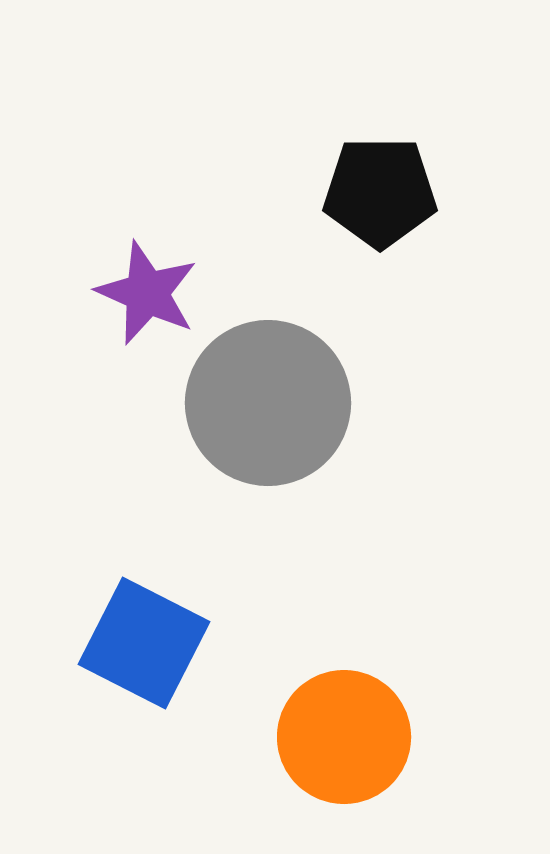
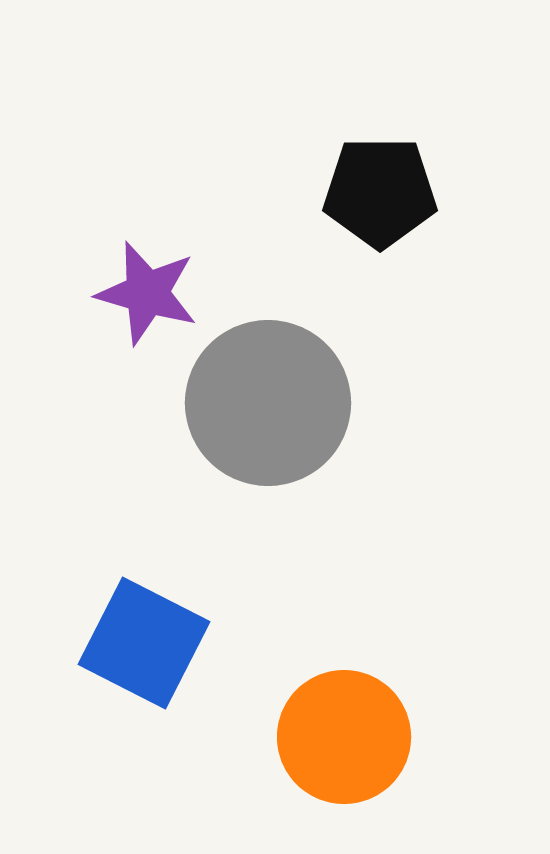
purple star: rotated 8 degrees counterclockwise
